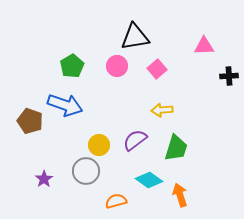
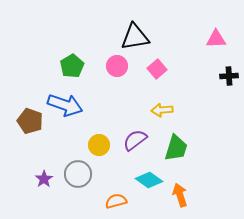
pink triangle: moved 12 px right, 7 px up
gray circle: moved 8 px left, 3 px down
